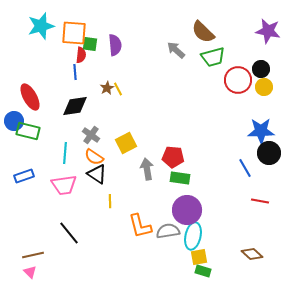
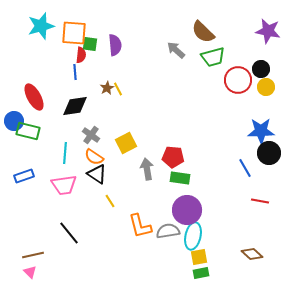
yellow circle at (264, 87): moved 2 px right
red ellipse at (30, 97): moved 4 px right
yellow line at (110, 201): rotated 32 degrees counterclockwise
green rectangle at (203, 271): moved 2 px left, 2 px down; rotated 28 degrees counterclockwise
